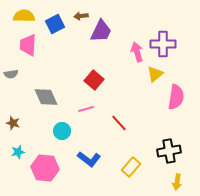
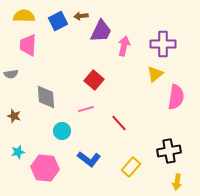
blue square: moved 3 px right, 3 px up
pink arrow: moved 13 px left, 6 px up; rotated 30 degrees clockwise
gray diamond: rotated 20 degrees clockwise
brown star: moved 1 px right, 7 px up
